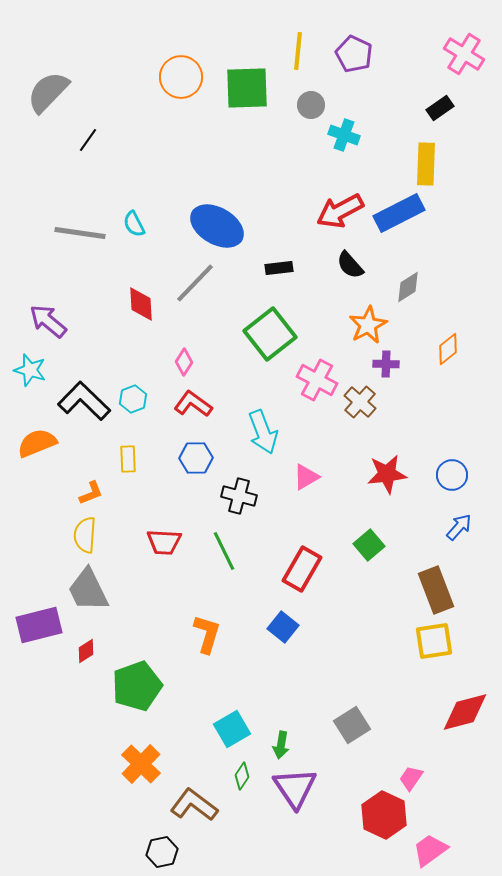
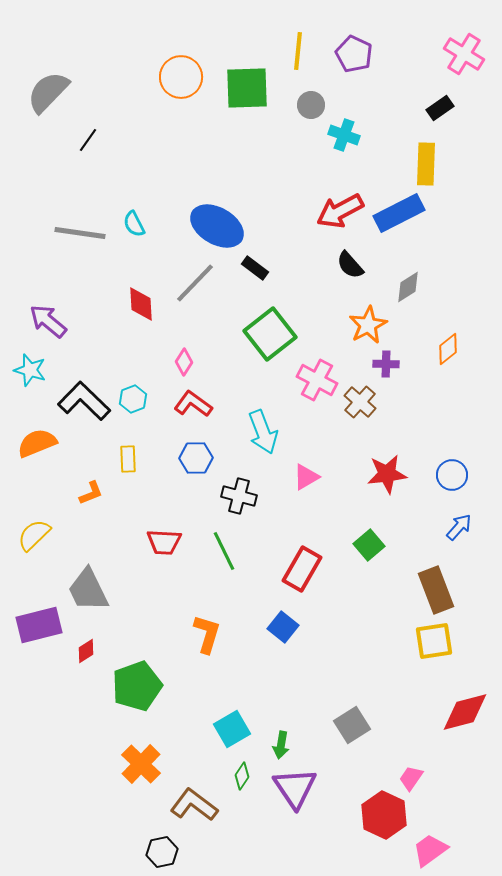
black rectangle at (279, 268): moved 24 px left; rotated 44 degrees clockwise
yellow semicircle at (85, 535): moved 51 px left; rotated 42 degrees clockwise
